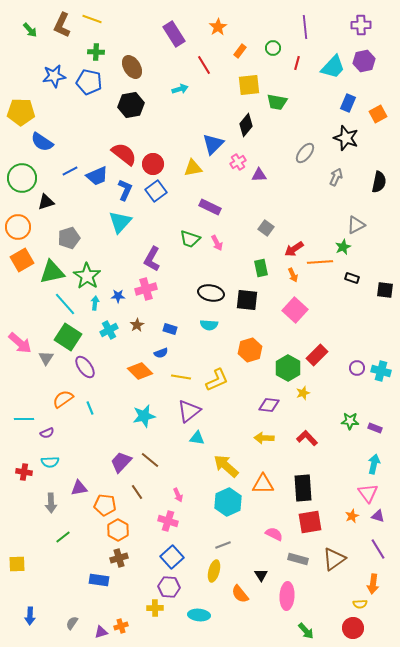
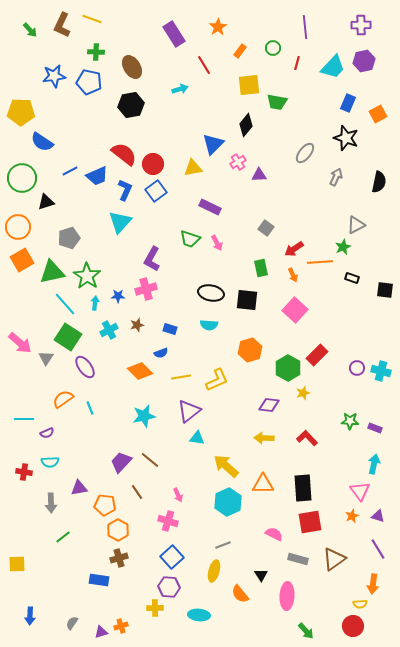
brown star at (137, 325): rotated 16 degrees clockwise
yellow line at (181, 377): rotated 18 degrees counterclockwise
pink triangle at (368, 493): moved 8 px left, 2 px up
red circle at (353, 628): moved 2 px up
